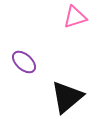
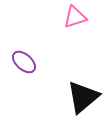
black triangle: moved 16 px right
